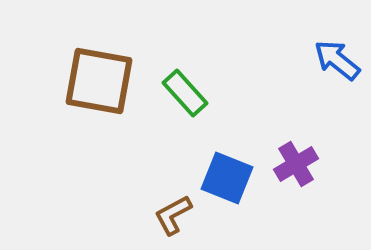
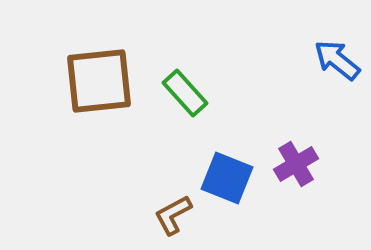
brown square: rotated 16 degrees counterclockwise
